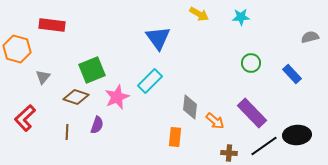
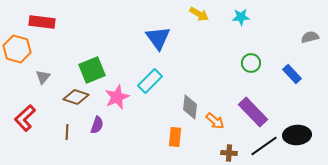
red rectangle: moved 10 px left, 3 px up
purple rectangle: moved 1 px right, 1 px up
